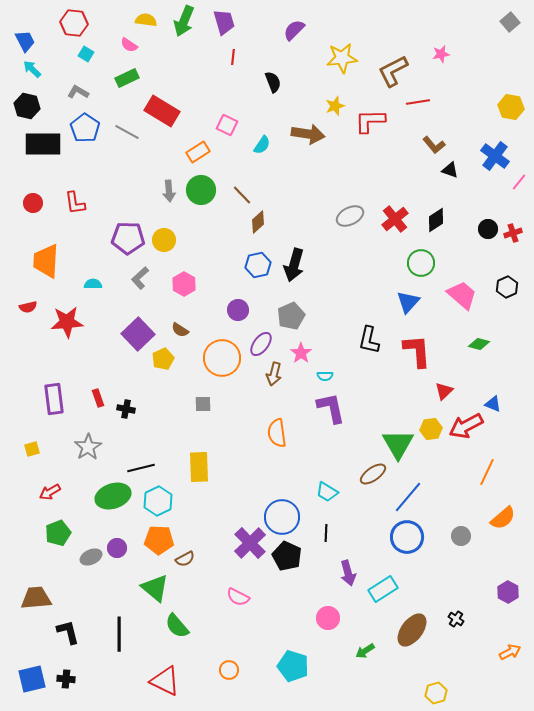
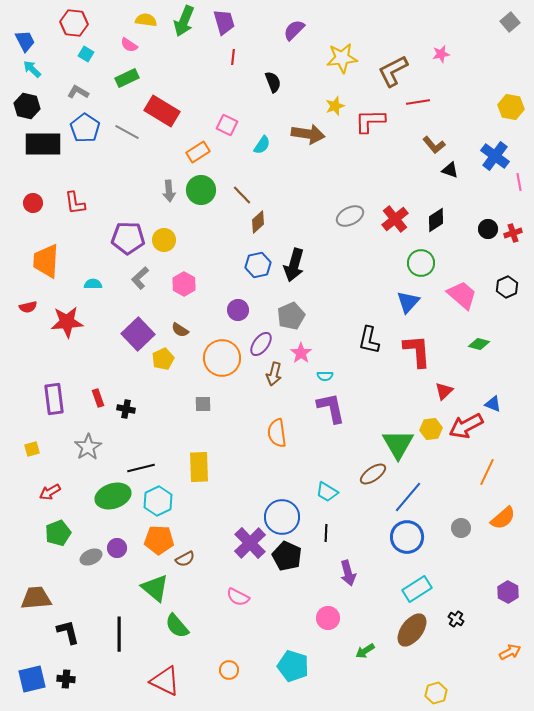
pink line at (519, 182): rotated 48 degrees counterclockwise
gray circle at (461, 536): moved 8 px up
cyan rectangle at (383, 589): moved 34 px right
